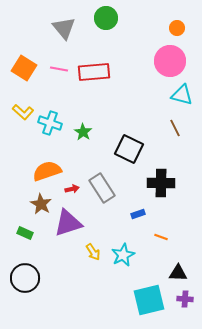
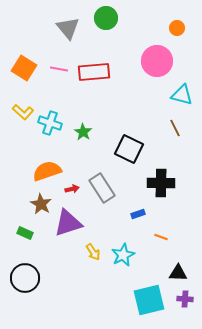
gray triangle: moved 4 px right
pink circle: moved 13 px left
